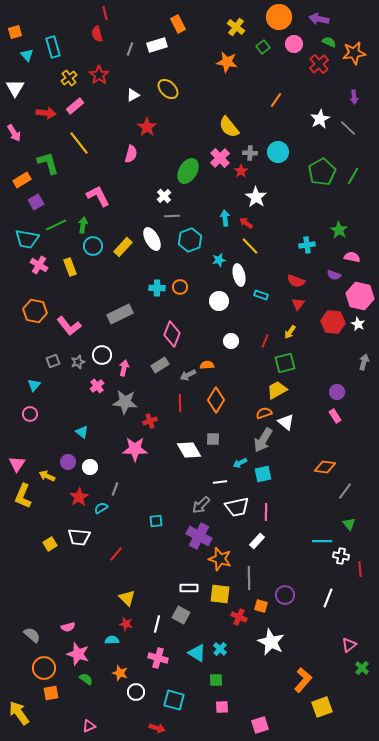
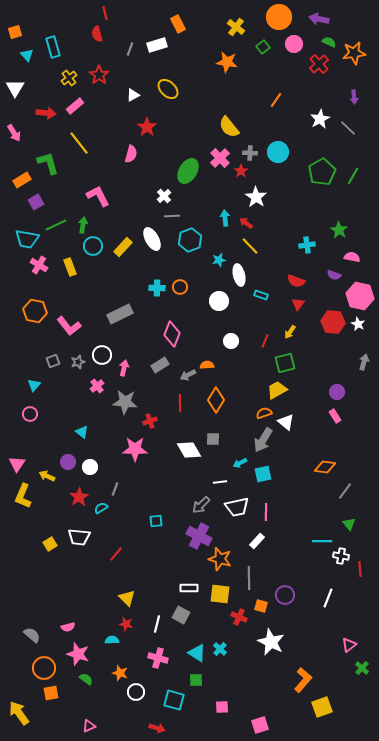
green square at (216, 680): moved 20 px left
